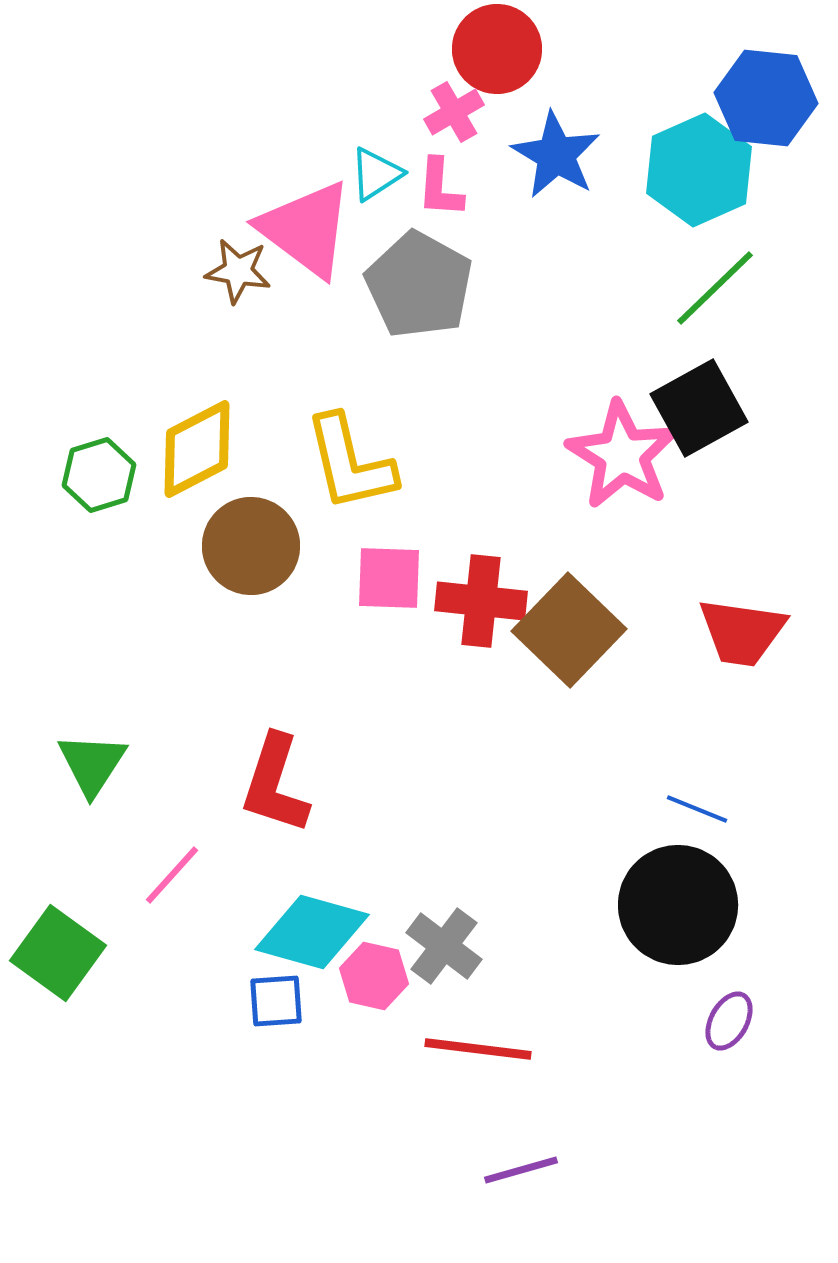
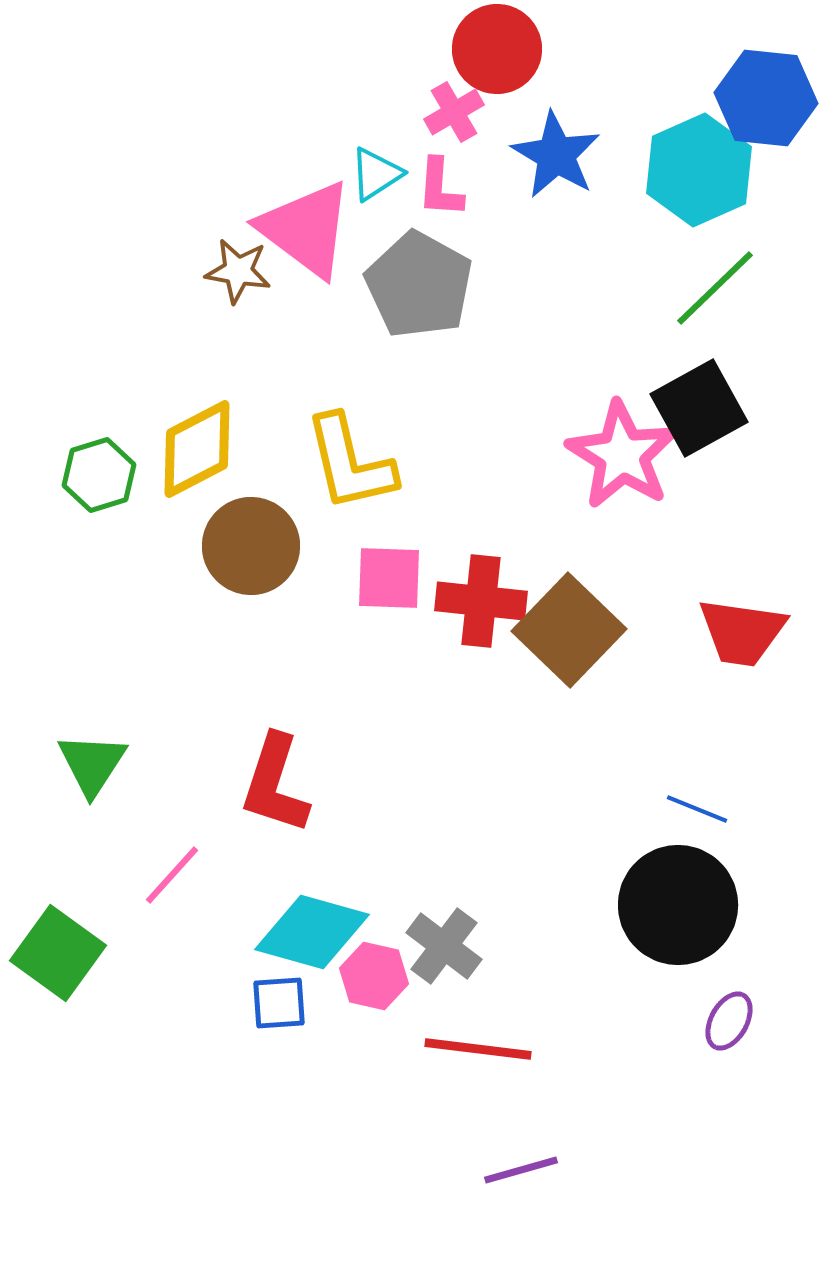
blue square: moved 3 px right, 2 px down
